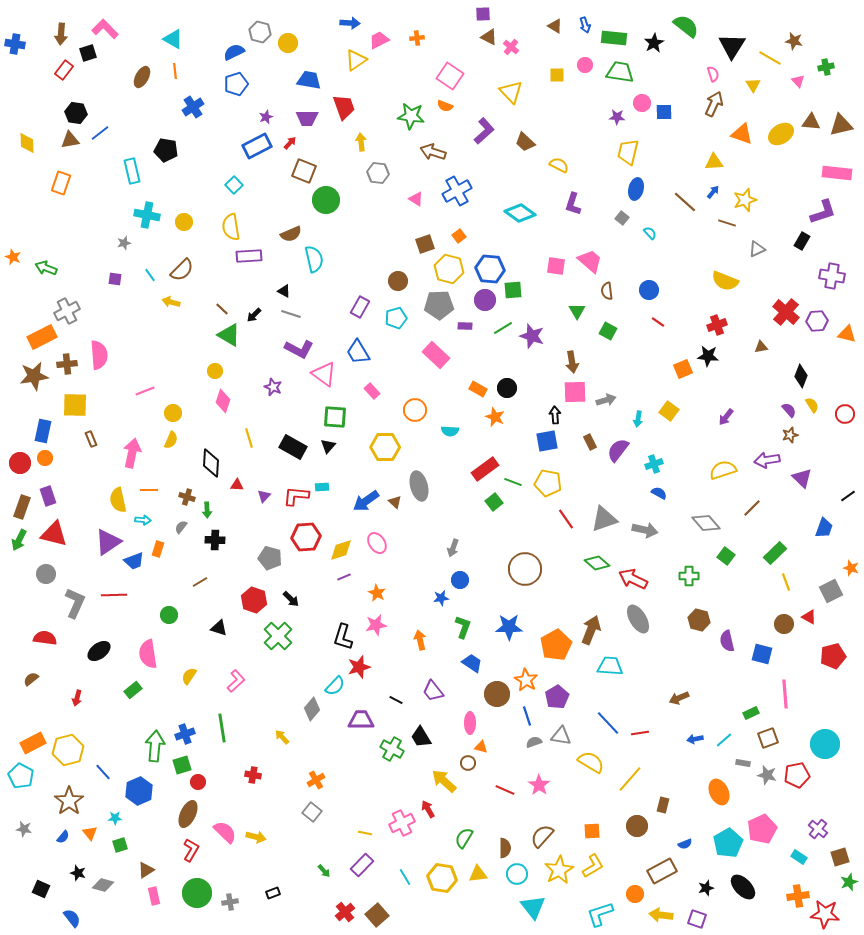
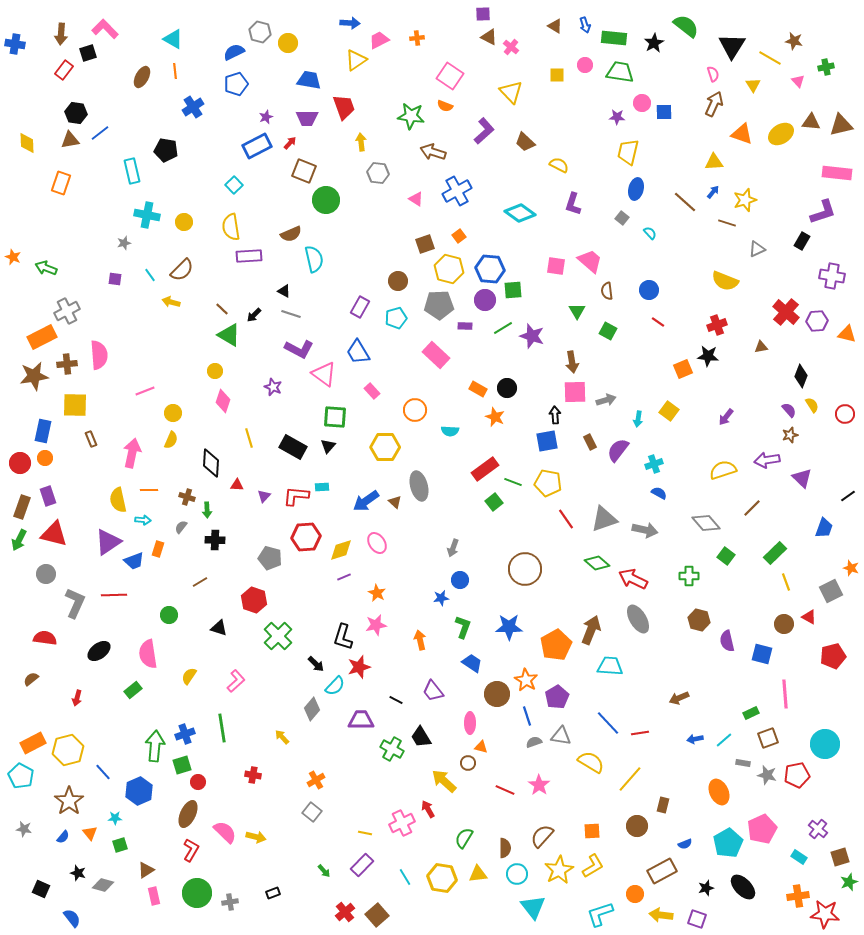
black arrow at (291, 599): moved 25 px right, 65 px down
